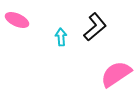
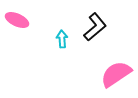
cyan arrow: moved 1 px right, 2 px down
